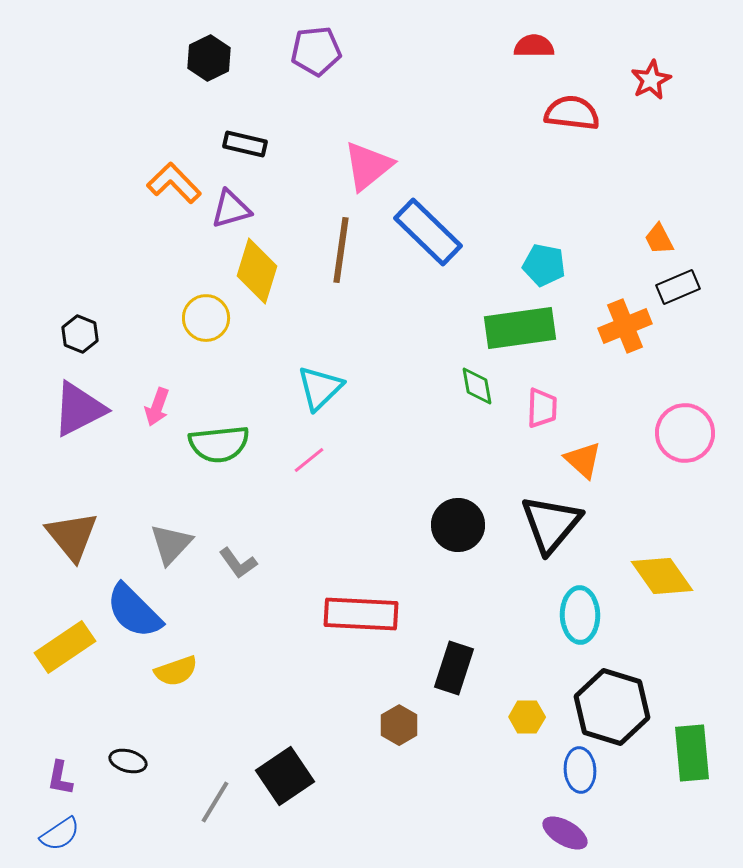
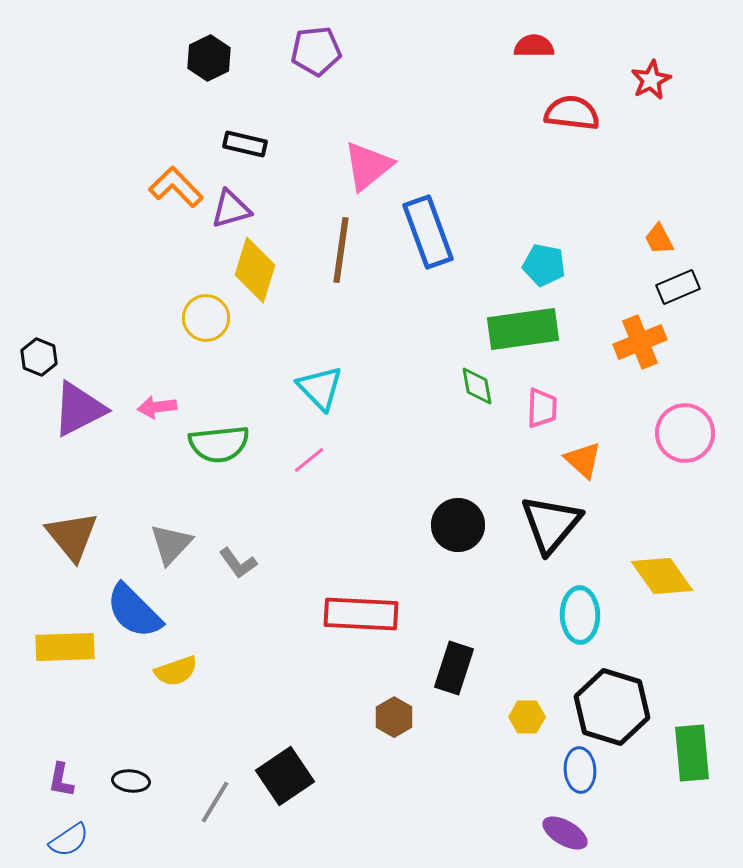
orange L-shape at (174, 183): moved 2 px right, 4 px down
blue rectangle at (428, 232): rotated 26 degrees clockwise
yellow diamond at (257, 271): moved 2 px left, 1 px up
orange cross at (625, 326): moved 15 px right, 16 px down
green rectangle at (520, 328): moved 3 px right, 1 px down
black hexagon at (80, 334): moved 41 px left, 23 px down
cyan triangle at (320, 388): rotated 30 degrees counterclockwise
pink arrow at (157, 407): rotated 63 degrees clockwise
yellow rectangle at (65, 647): rotated 32 degrees clockwise
brown hexagon at (399, 725): moved 5 px left, 8 px up
black ellipse at (128, 761): moved 3 px right, 20 px down; rotated 9 degrees counterclockwise
purple L-shape at (60, 778): moved 1 px right, 2 px down
blue semicircle at (60, 834): moved 9 px right, 6 px down
